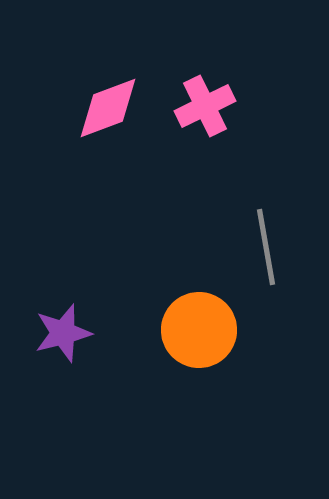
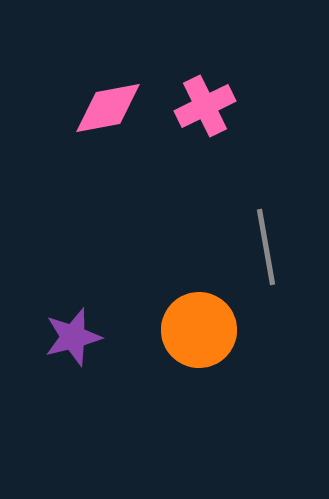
pink diamond: rotated 10 degrees clockwise
purple star: moved 10 px right, 4 px down
